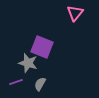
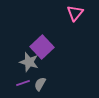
purple square: rotated 25 degrees clockwise
gray star: moved 1 px right, 1 px up
purple line: moved 7 px right, 1 px down
